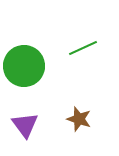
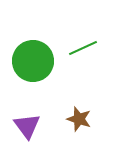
green circle: moved 9 px right, 5 px up
purple triangle: moved 2 px right, 1 px down
